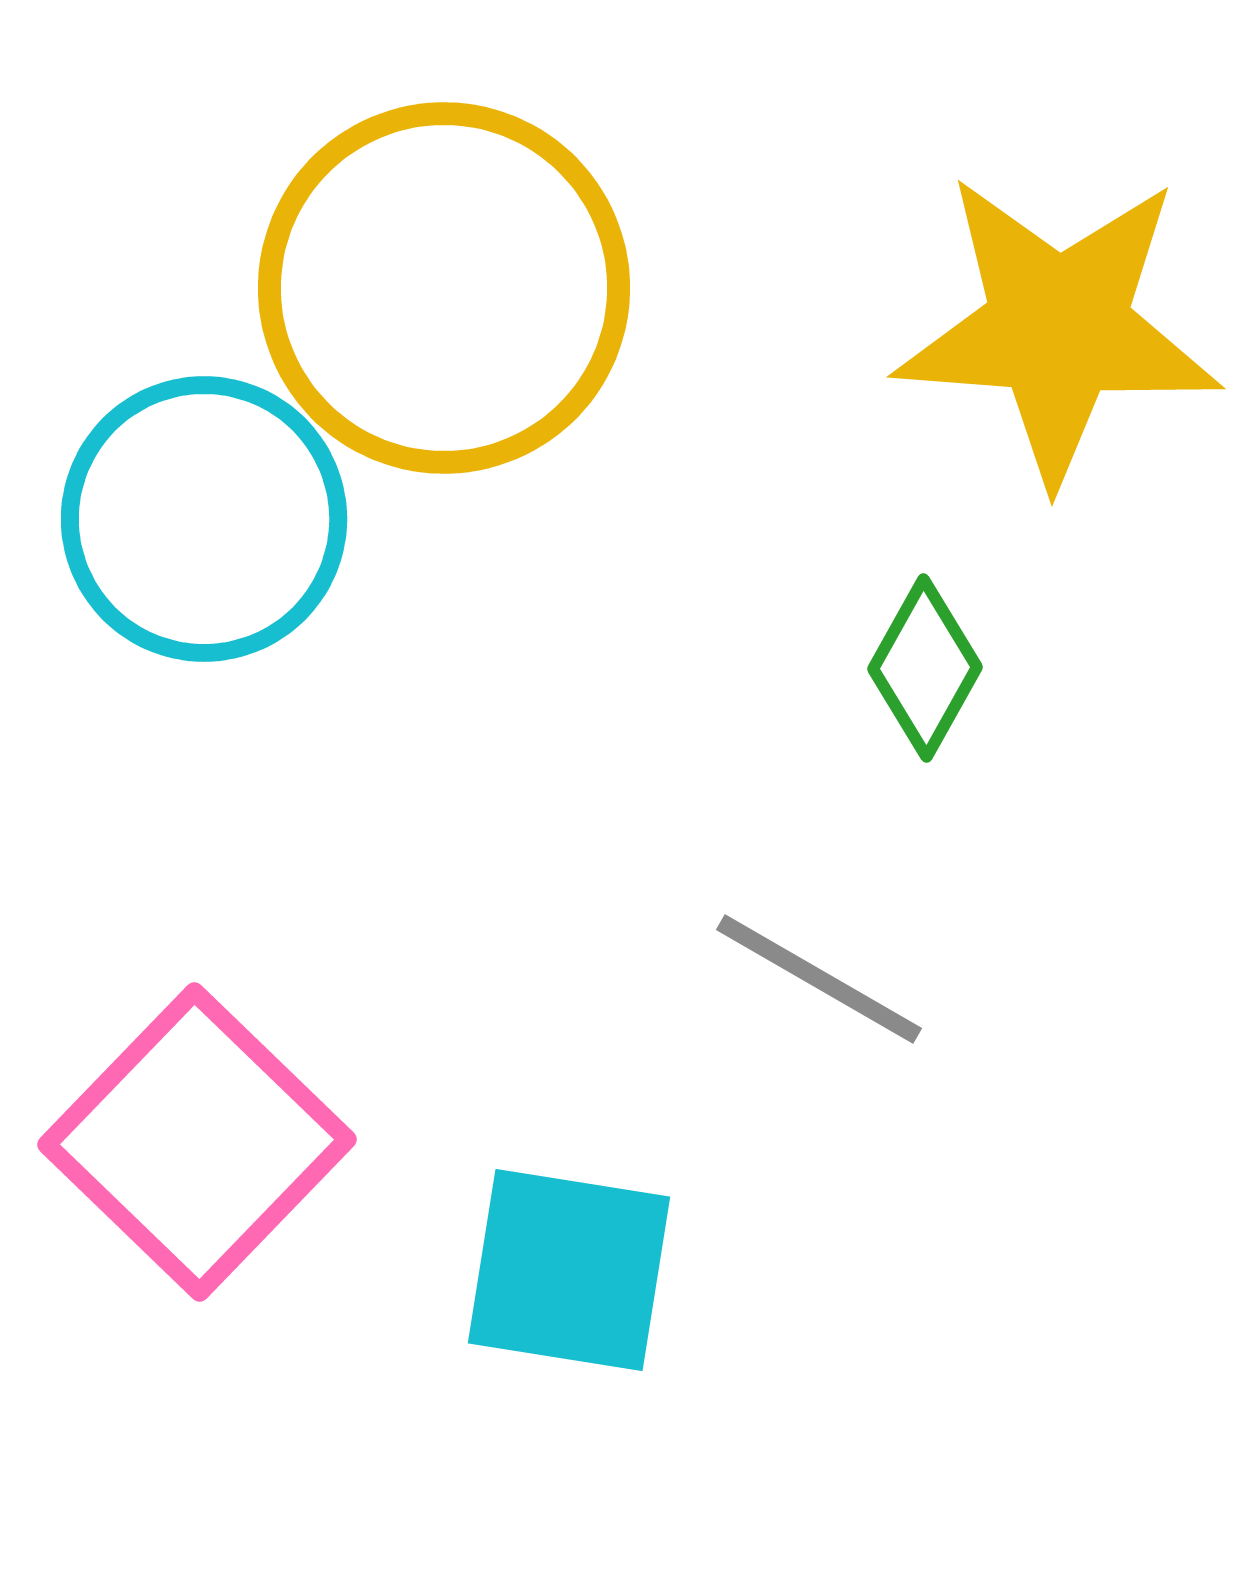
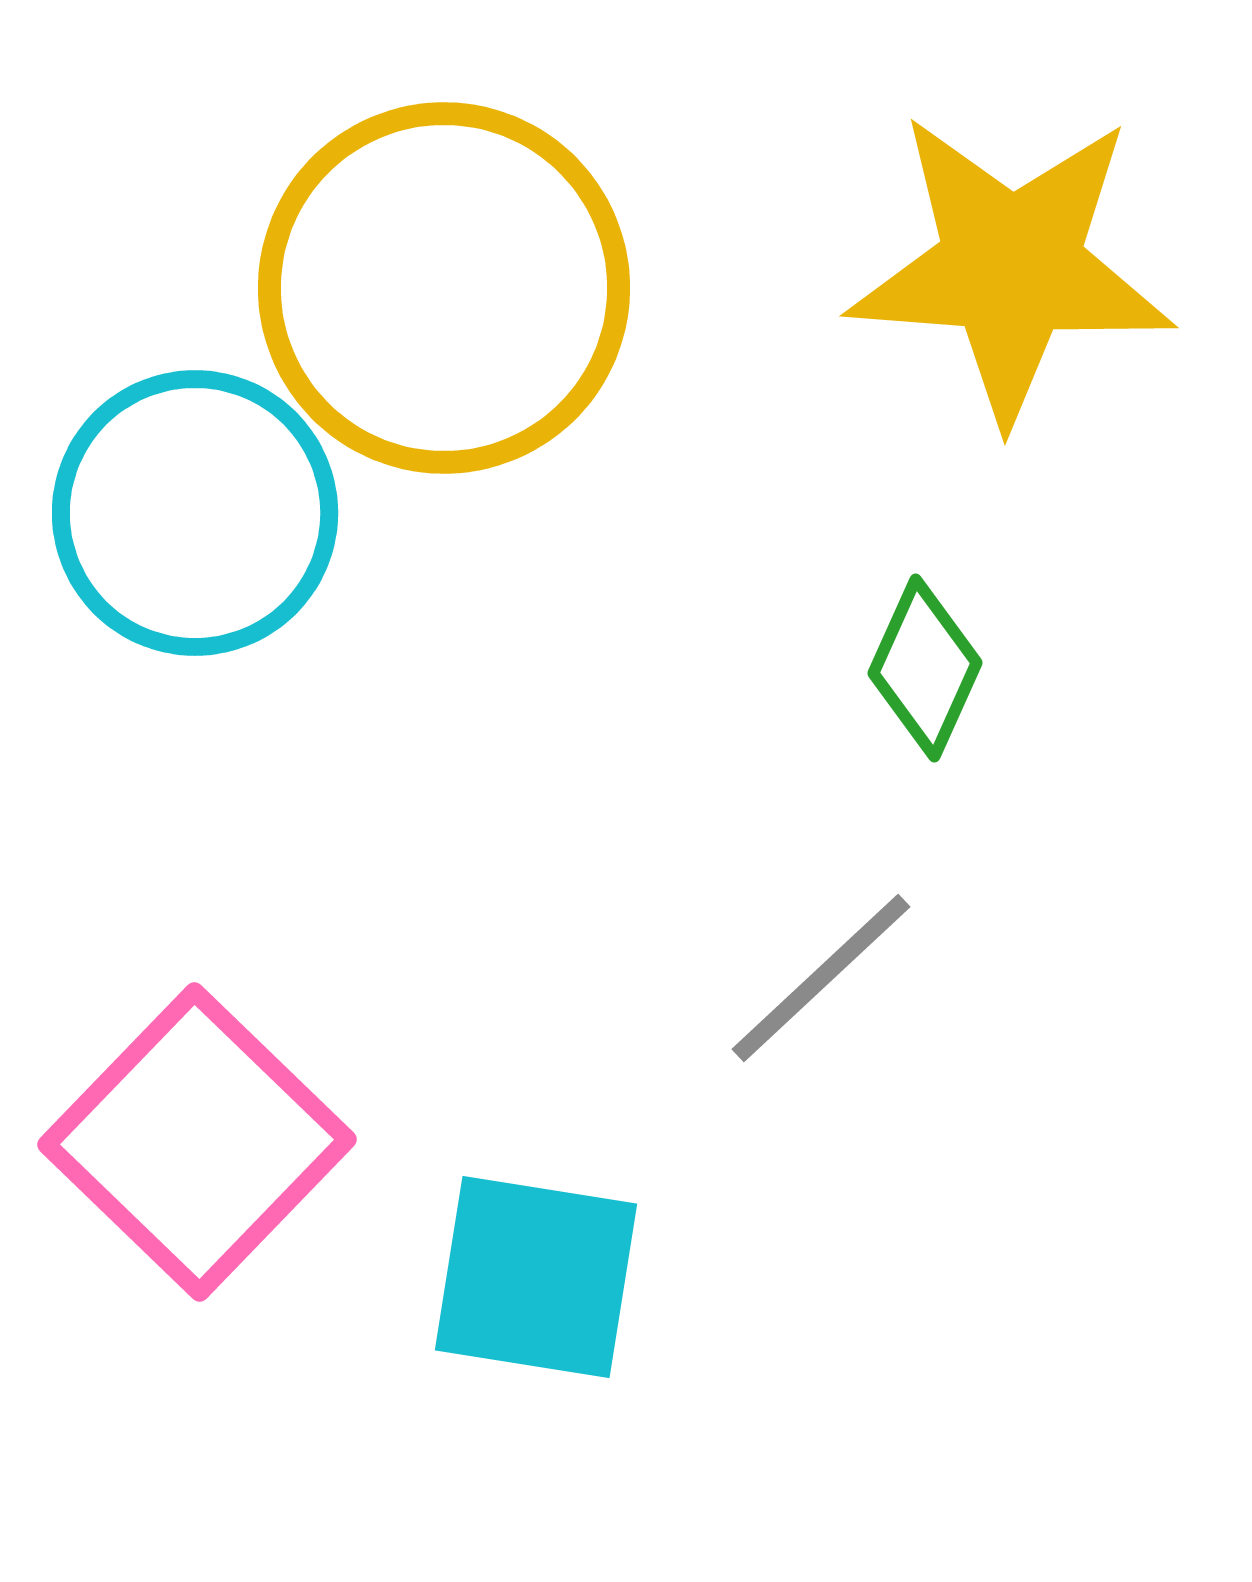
yellow star: moved 47 px left, 61 px up
cyan circle: moved 9 px left, 6 px up
green diamond: rotated 5 degrees counterclockwise
gray line: moved 2 px right, 1 px up; rotated 73 degrees counterclockwise
cyan square: moved 33 px left, 7 px down
